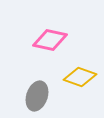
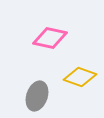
pink diamond: moved 2 px up
